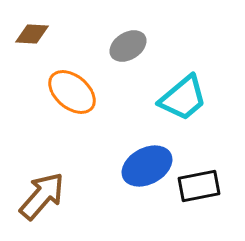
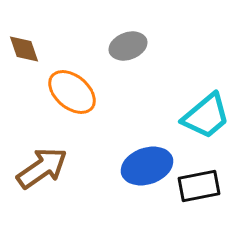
brown diamond: moved 8 px left, 15 px down; rotated 68 degrees clockwise
gray ellipse: rotated 12 degrees clockwise
cyan trapezoid: moved 23 px right, 18 px down
blue ellipse: rotated 9 degrees clockwise
brown arrow: moved 28 px up; rotated 14 degrees clockwise
